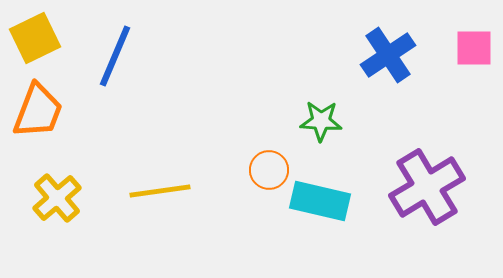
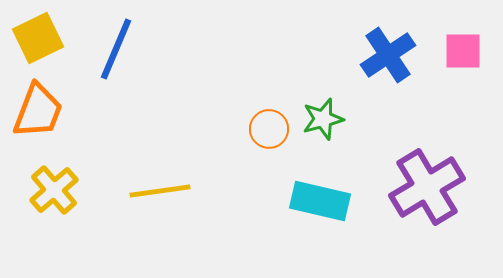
yellow square: moved 3 px right
pink square: moved 11 px left, 3 px down
blue line: moved 1 px right, 7 px up
green star: moved 2 px right, 2 px up; rotated 18 degrees counterclockwise
orange circle: moved 41 px up
yellow cross: moved 3 px left, 8 px up
